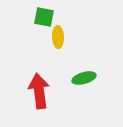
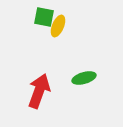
yellow ellipse: moved 11 px up; rotated 25 degrees clockwise
red arrow: rotated 28 degrees clockwise
